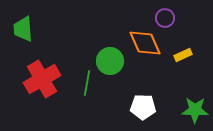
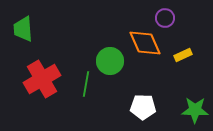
green line: moved 1 px left, 1 px down
